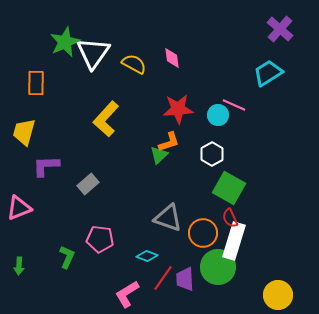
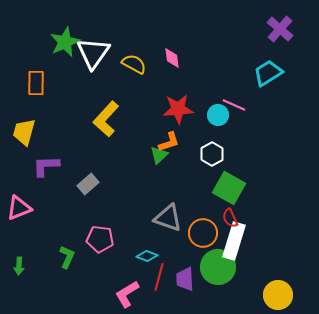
red line: moved 4 px left, 1 px up; rotated 20 degrees counterclockwise
